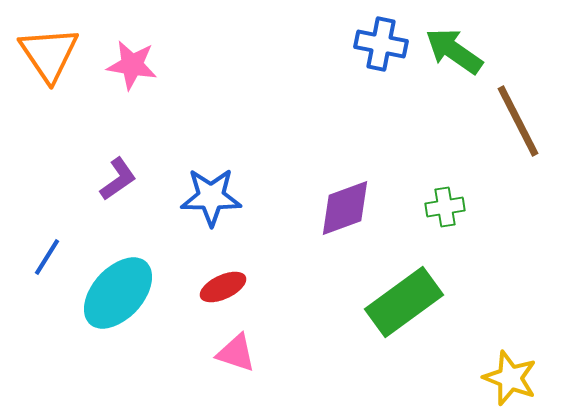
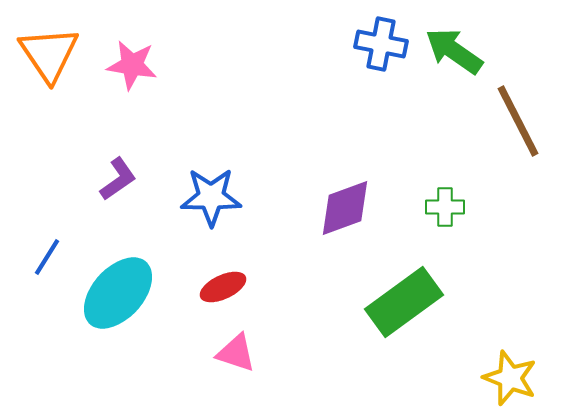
green cross: rotated 9 degrees clockwise
